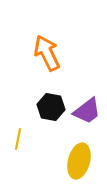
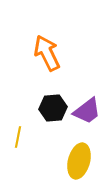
black hexagon: moved 2 px right, 1 px down; rotated 16 degrees counterclockwise
yellow line: moved 2 px up
